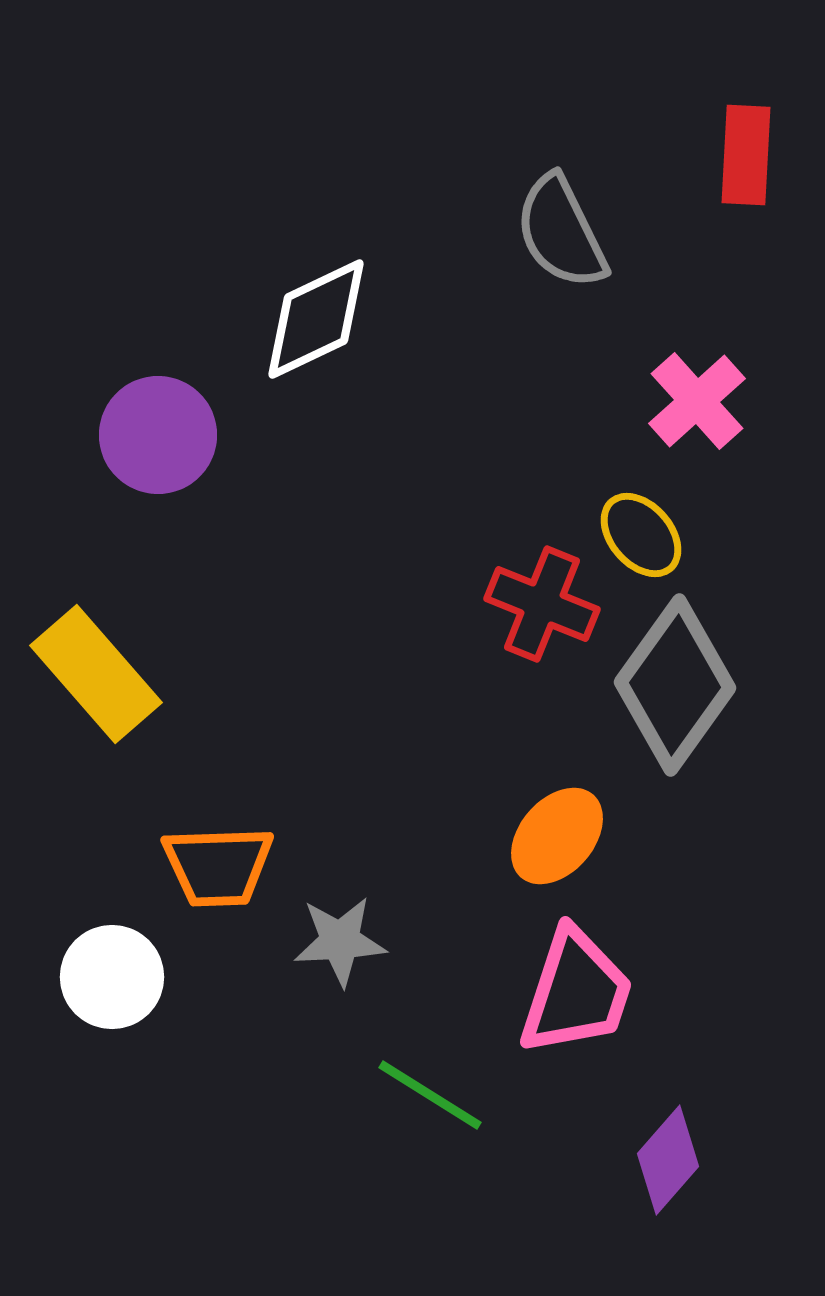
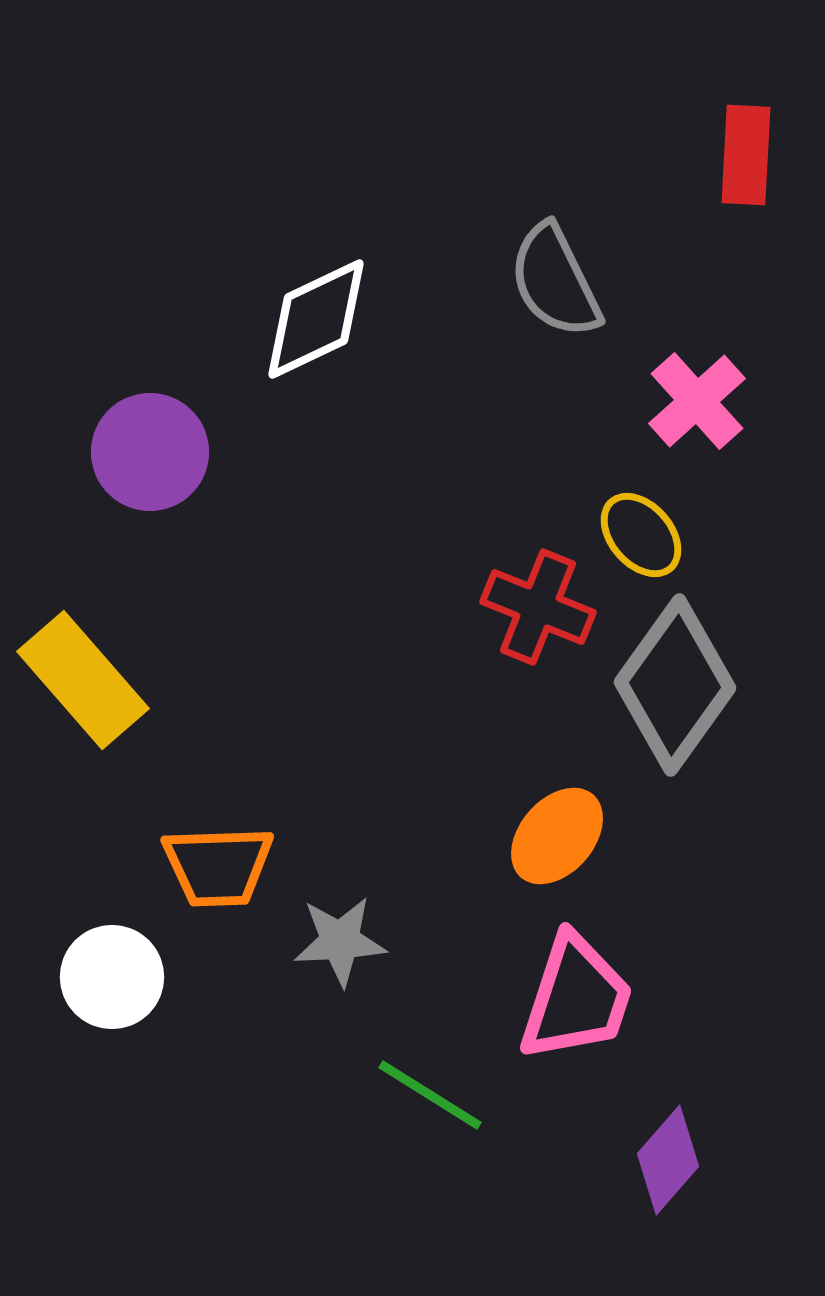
gray semicircle: moved 6 px left, 49 px down
purple circle: moved 8 px left, 17 px down
red cross: moved 4 px left, 3 px down
yellow rectangle: moved 13 px left, 6 px down
pink trapezoid: moved 6 px down
